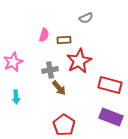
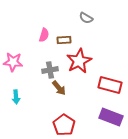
gray semicircle: rotated 56 degrees clockwise
pink star: rotated 30 degrees clockwise
